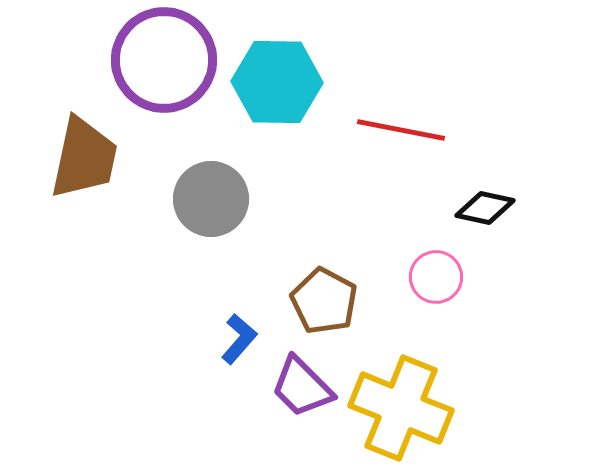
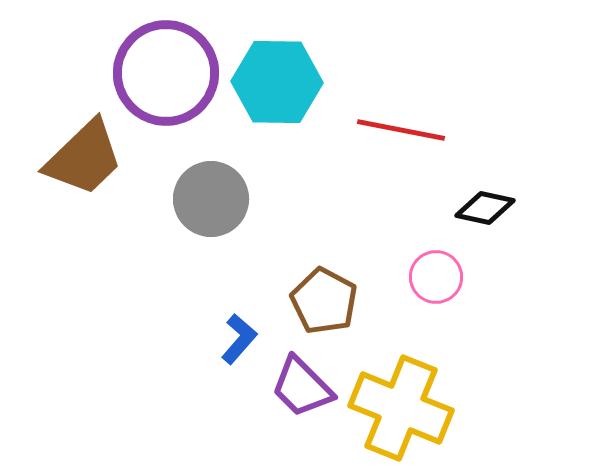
purple circle: moved 2 px right, 13 px down
brown trapezoid: rotated 34 degrees clockwise
